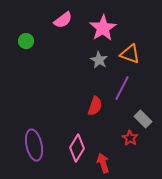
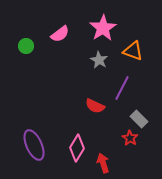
pink semicircle: moved 3 px left, 14 px down
green circle: moved 5 px down
orange triangle: moved 3 px right, 3 px up
red semicircle: rotated 96 degrees clockwise
gray rectangle: moved 4 px left
purple ellipse: rotated 12 degrees counterclockwise
